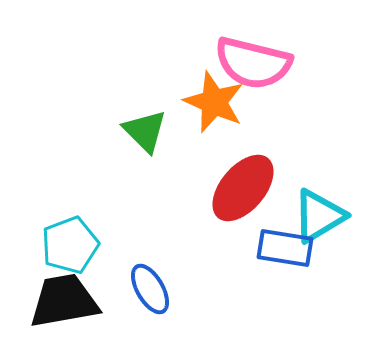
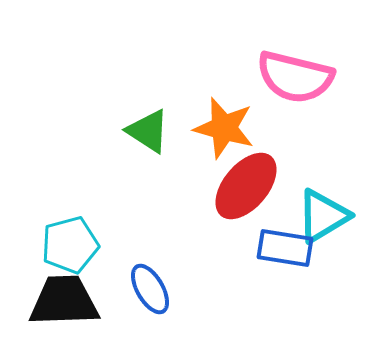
pink semicircle: moved 42 px right, 14 px down
orange star: moved 10 px right, 26 px down; rotated 8 degrees counterclockwise
green triangle: moved 3 px right; rotated 12 degrees counterclockwise
red ellipse: moved 3 px right, 2 px up
cyan triangle: moved 4 px right
cyan pentagon: rotated 6 degrees clockwise
black trapezoid: rotated 8 degrees clockwise
